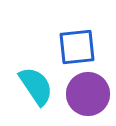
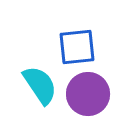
cyan semicircle: moved 4 px right, 1 px up
